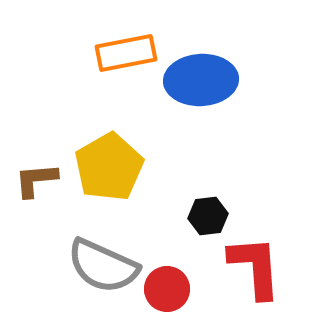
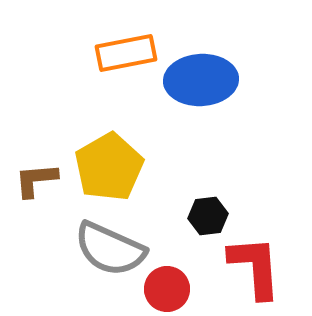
gray semicircle: moved 7 px right, 17 px up
